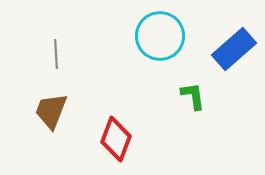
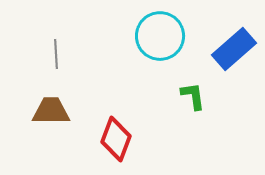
brown trapezoid: rotated 69 degrees clockwise
